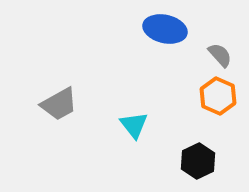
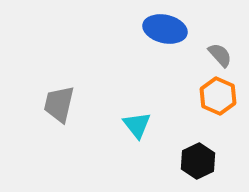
gray trapezoid: rotated 132 degrees clockwise
cyan triangle: moved 3 px right
